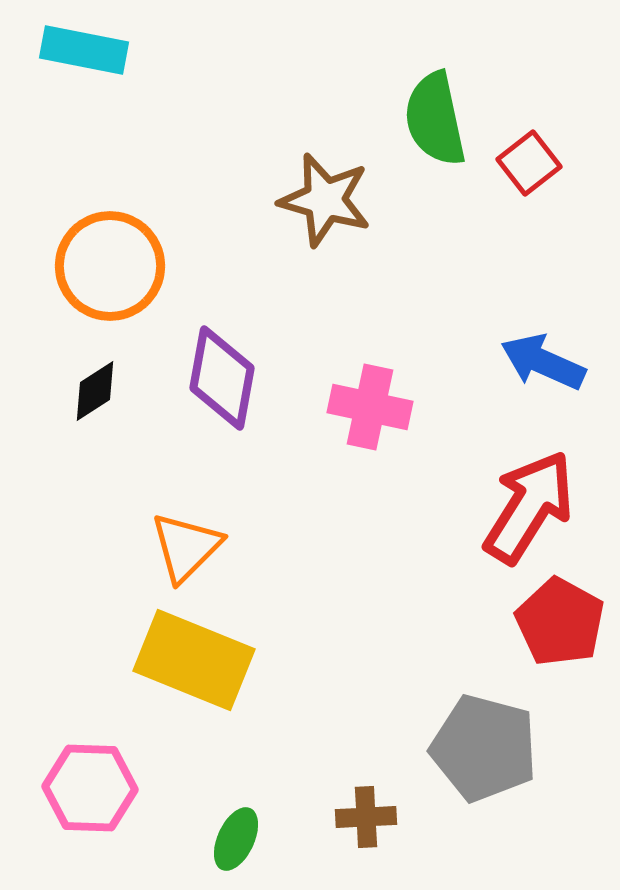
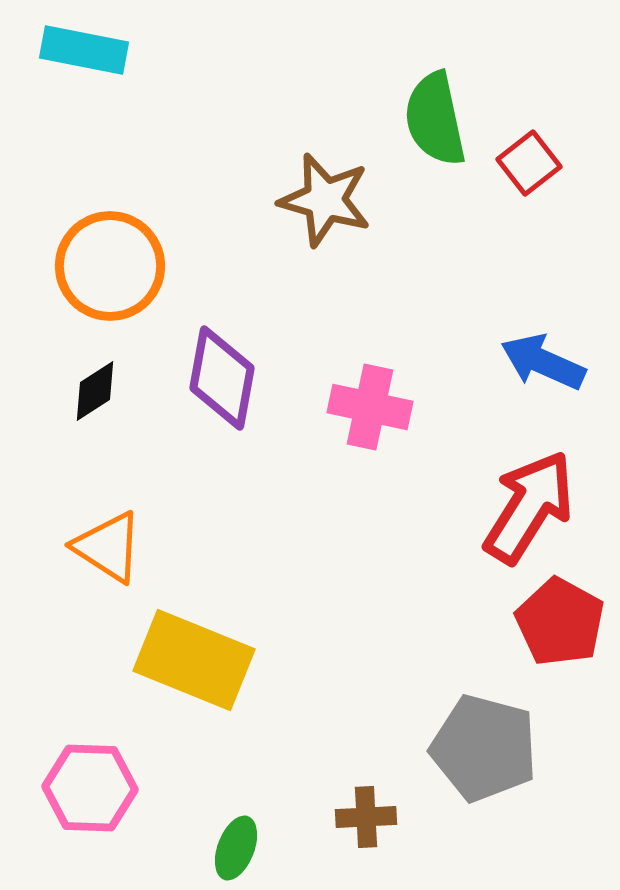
orange triangle: moved 78 px left; rotated 42 degrees counterclockwise
green ellipse: moved 9 px down; rotated 4 degrees counterclockwise
